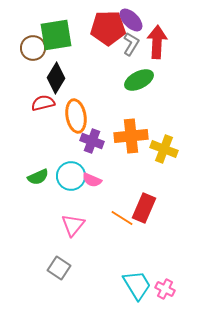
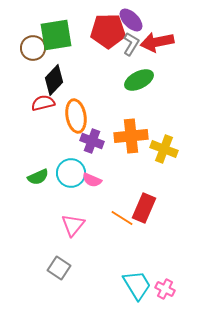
red pentagon: moved 3 px down
red arrow: rotated 104 degrees counterclockwise
black diamond: moved 2 px left, 2 px down; rotated 12 degrees clockwise
cyan circle: moved 3 px up
